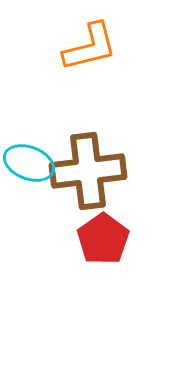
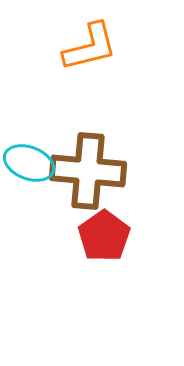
brown cross: rotated 12 degrees clockwise
red pentagon: moved 1 px right, 3 px up
